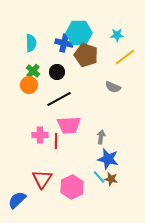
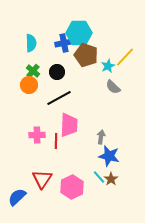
cyan star: moved 9 px left, 31 px down; rotated 24 degrees counterclockwise
blue cross: rotated 24 degrees counterclockwise
yellow line: rotated 10 degrees counterclockwise
gray semicircle: rotated 21 degrees clockwise
black line: moved 1 px up
pink trapezoid: rotated 85 degrees counterclockwise
pink cross: moved 3 px left
blue star: moved 1 px right, 3 px up
brown star: rotated 24 degrees clockwise
blue semicircle: moved 3 px up
